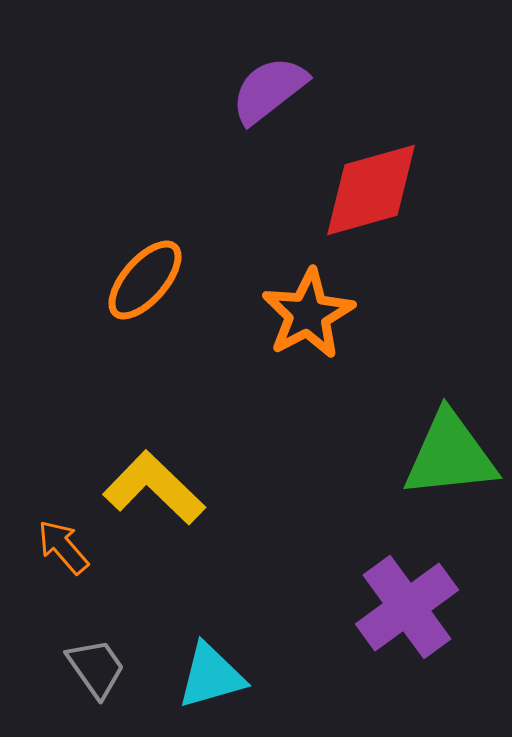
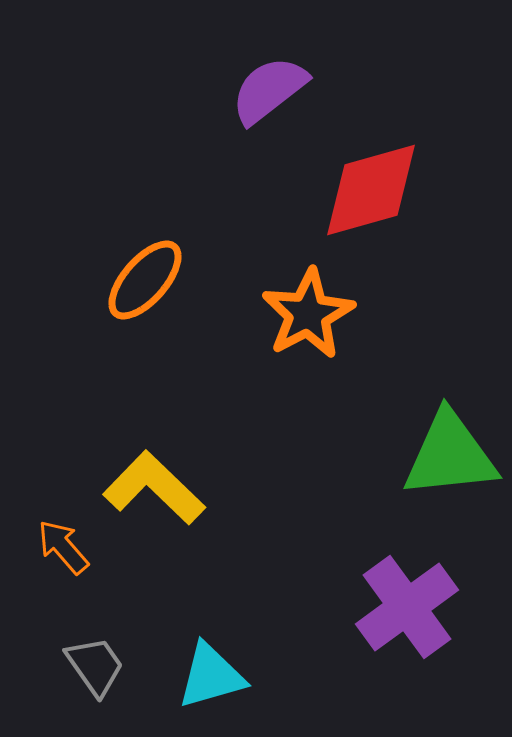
gray trapezoid: moved 1 px left, 2 px up
